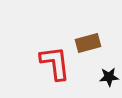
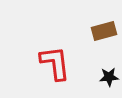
brown rectangle: moved 16 px right, 12 px up
